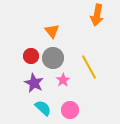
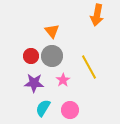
gray circle: moved 1 px left, 2 px up
purple star: rotated 24 degrees counterclockwise
cyan semicircle: rotated 102 degrees counterclockwise
